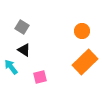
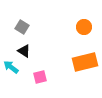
orange circle: moved 2 px right, 4 px up
black triangle: moved 1 px down
orange rectangle: rotated 30 degrees clockwise
cyan arrow: rotated 14 degrees counterclockwise
